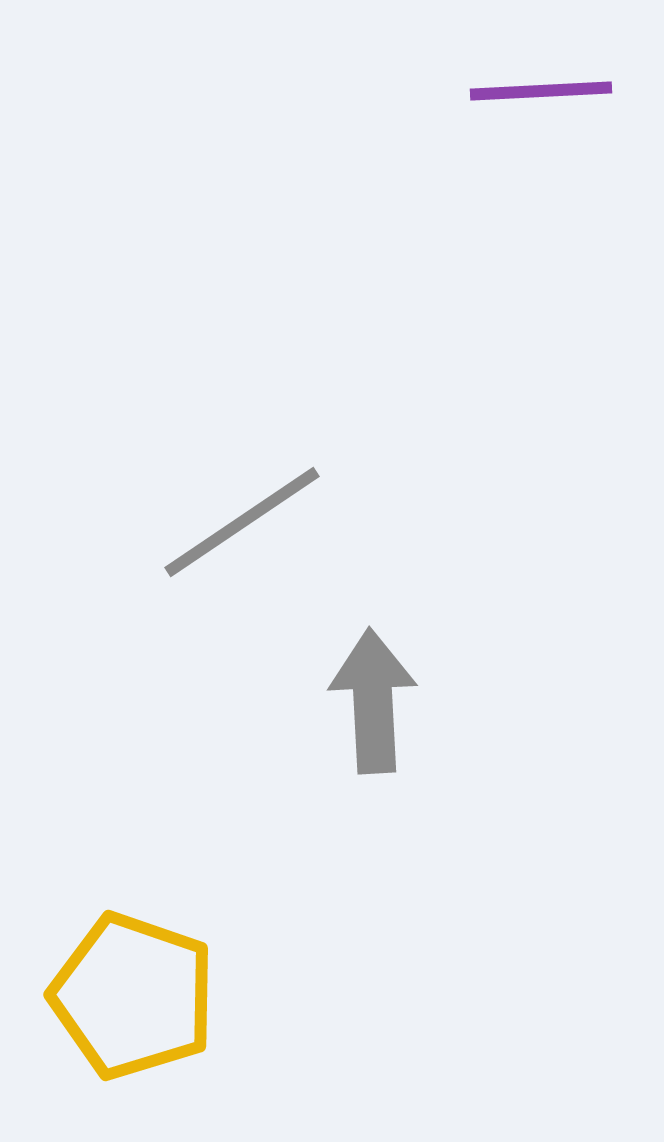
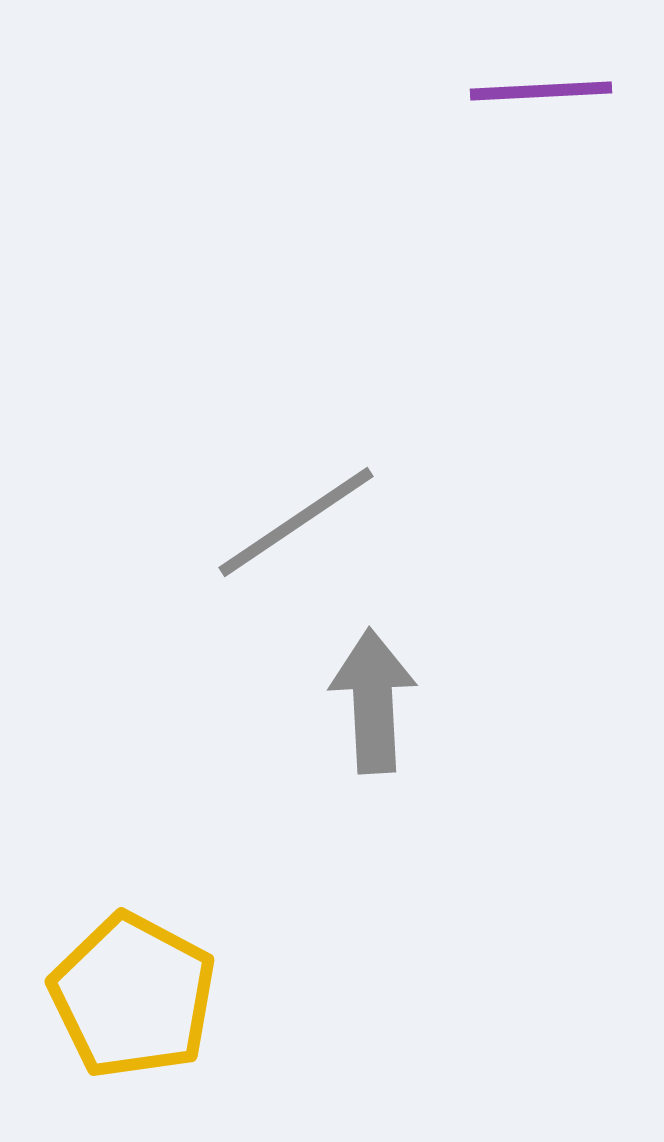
gray line: moved 54 px right
yellow pentagon: rotated 9 degrees clockwise
